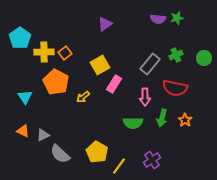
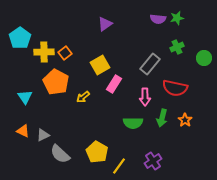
green cross: moved 1 px right, 8 px up
purple cross: moved 1 px right, 1 px down
